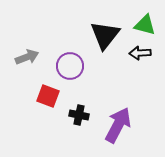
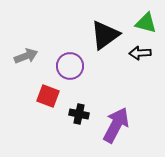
green triangle: moved 1 px right, 2 px up
black triangle: rotated 16 degrees clockwise
gray arrow: moved 1 px left, 1 px up
black cross: moved 1 px up
purple arrow: moved 2 px left
